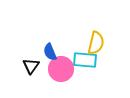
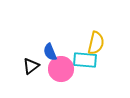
black triangle: rotated 18 degrees clockwise
